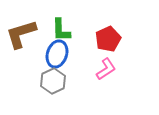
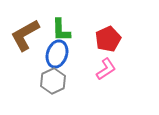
brown L-shape: moved 4 px right, 1 px down; rotated 12 degrees counterclockwise
